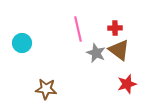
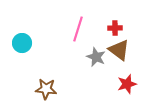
pink line: rotated 30 degrees clockwise
gray star: moved 4 px down
